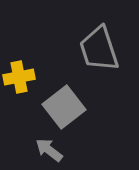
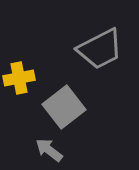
gray trapezoid: moved 1 px right; rotated 99 degrees counterclockwise
yellow cross: moved 1 px down
